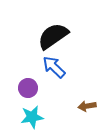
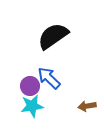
blue arrow: moved 5 px left, 11 px down
purple circle: moved 2 px right, 2 px up
cyan star: moved 11 px up
